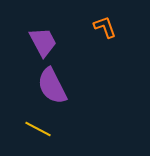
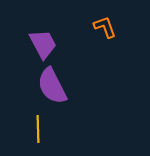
purple trapezoid: moved 2 px down
yellow line: rotated 60 degrees clockwise
